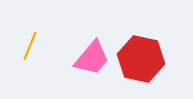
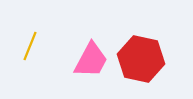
pink trapezoid: moved 1 px left, 2 px down; rotated 12 degrees counterclockwise
